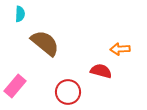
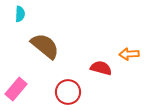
brown semicircle: moved 3 px down
orange arrow: moved 9 px right, 5 px down
red semicircle: moved 3 px up
pink rectangle: moved 1 px right, 3 px down
